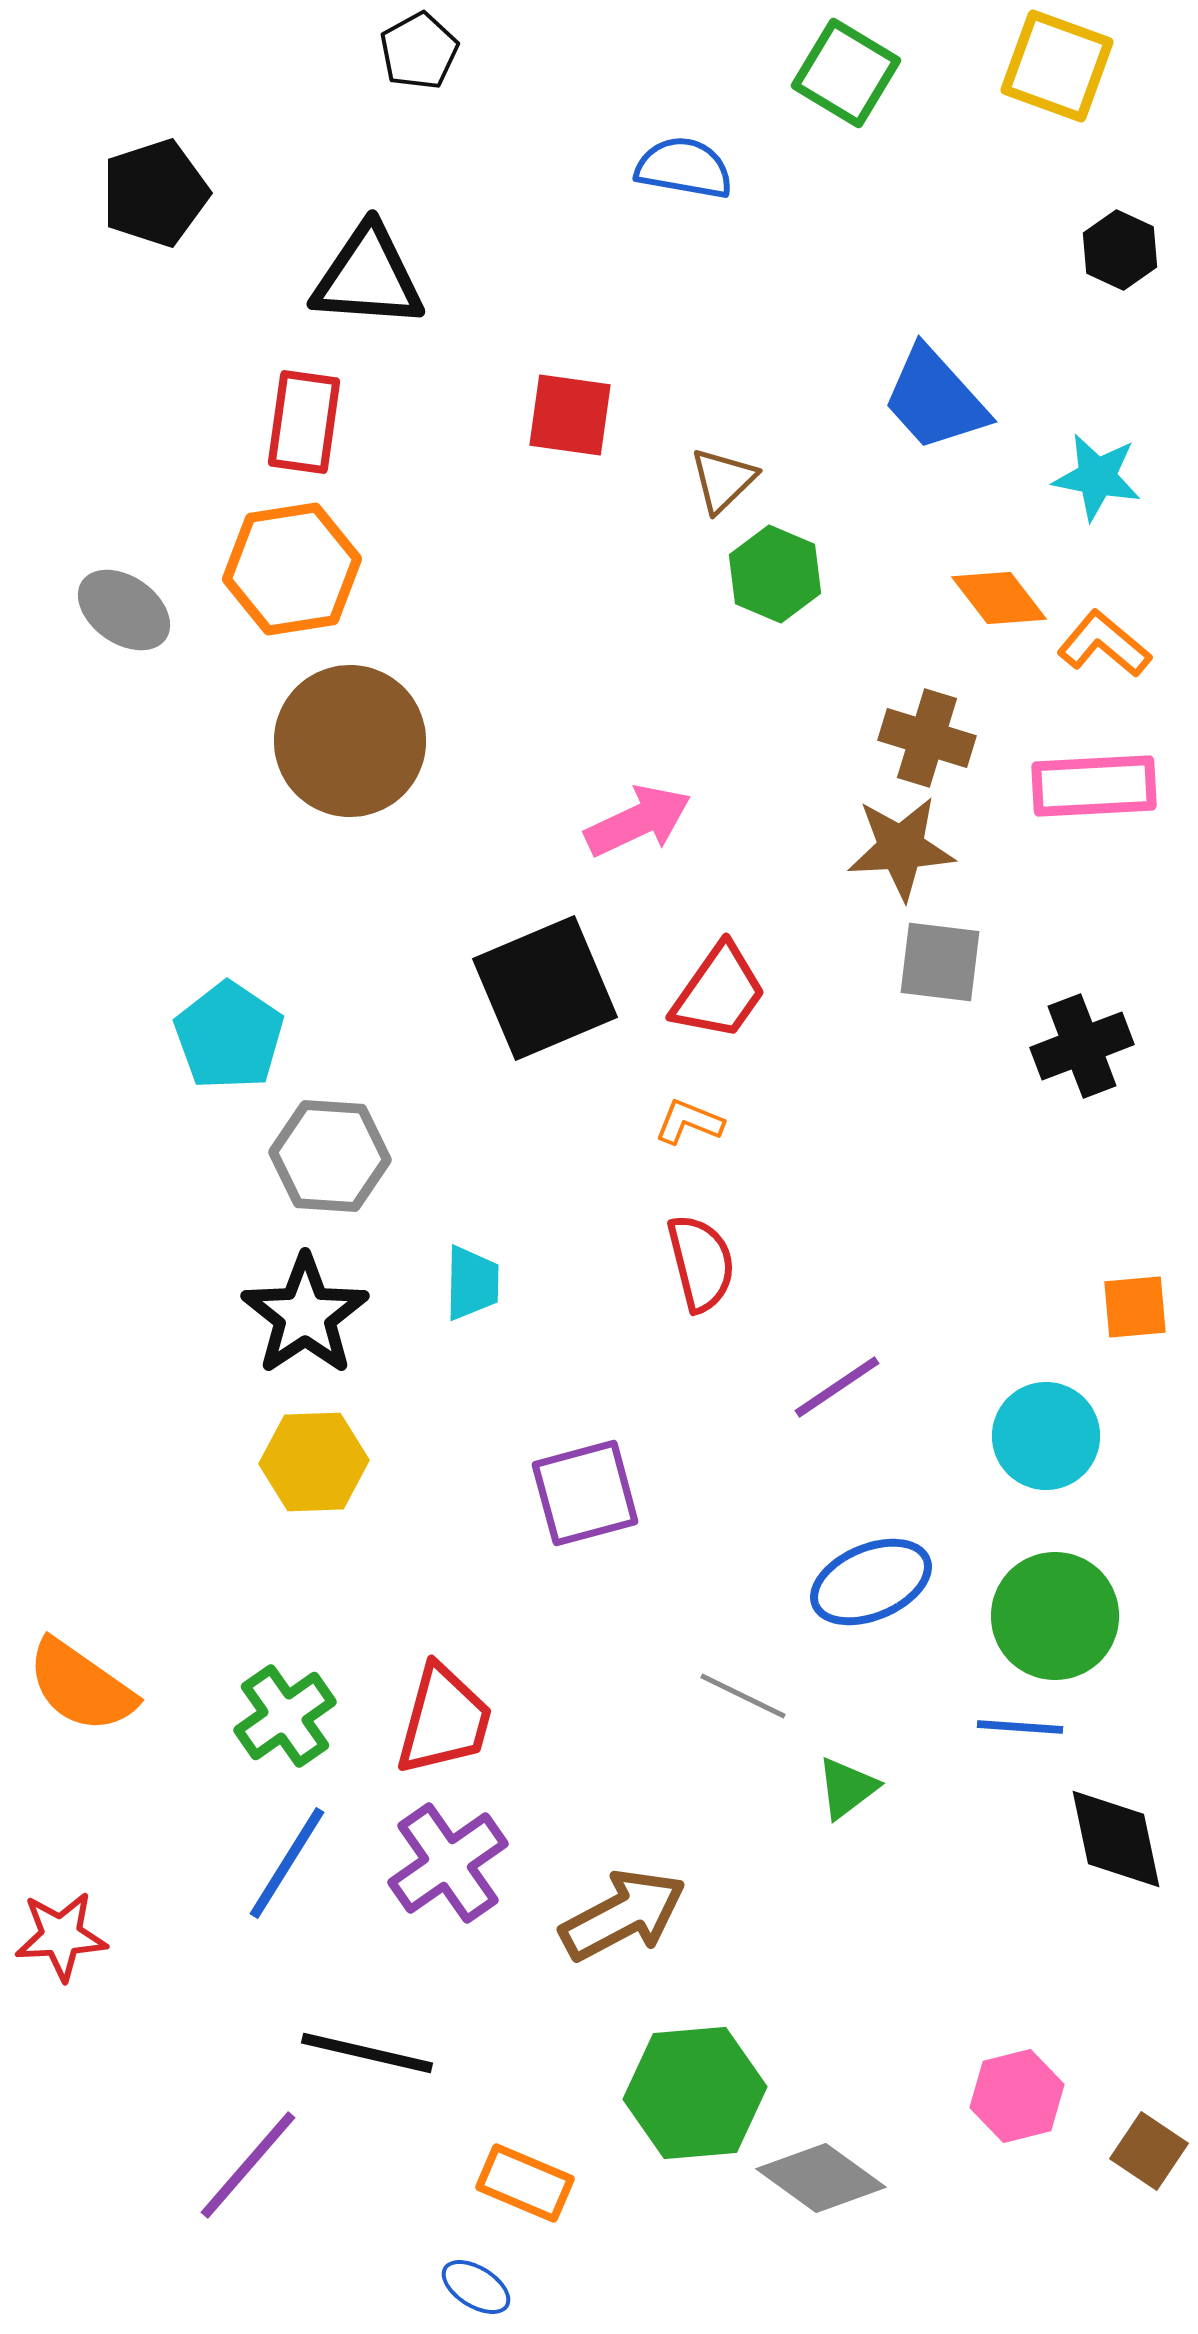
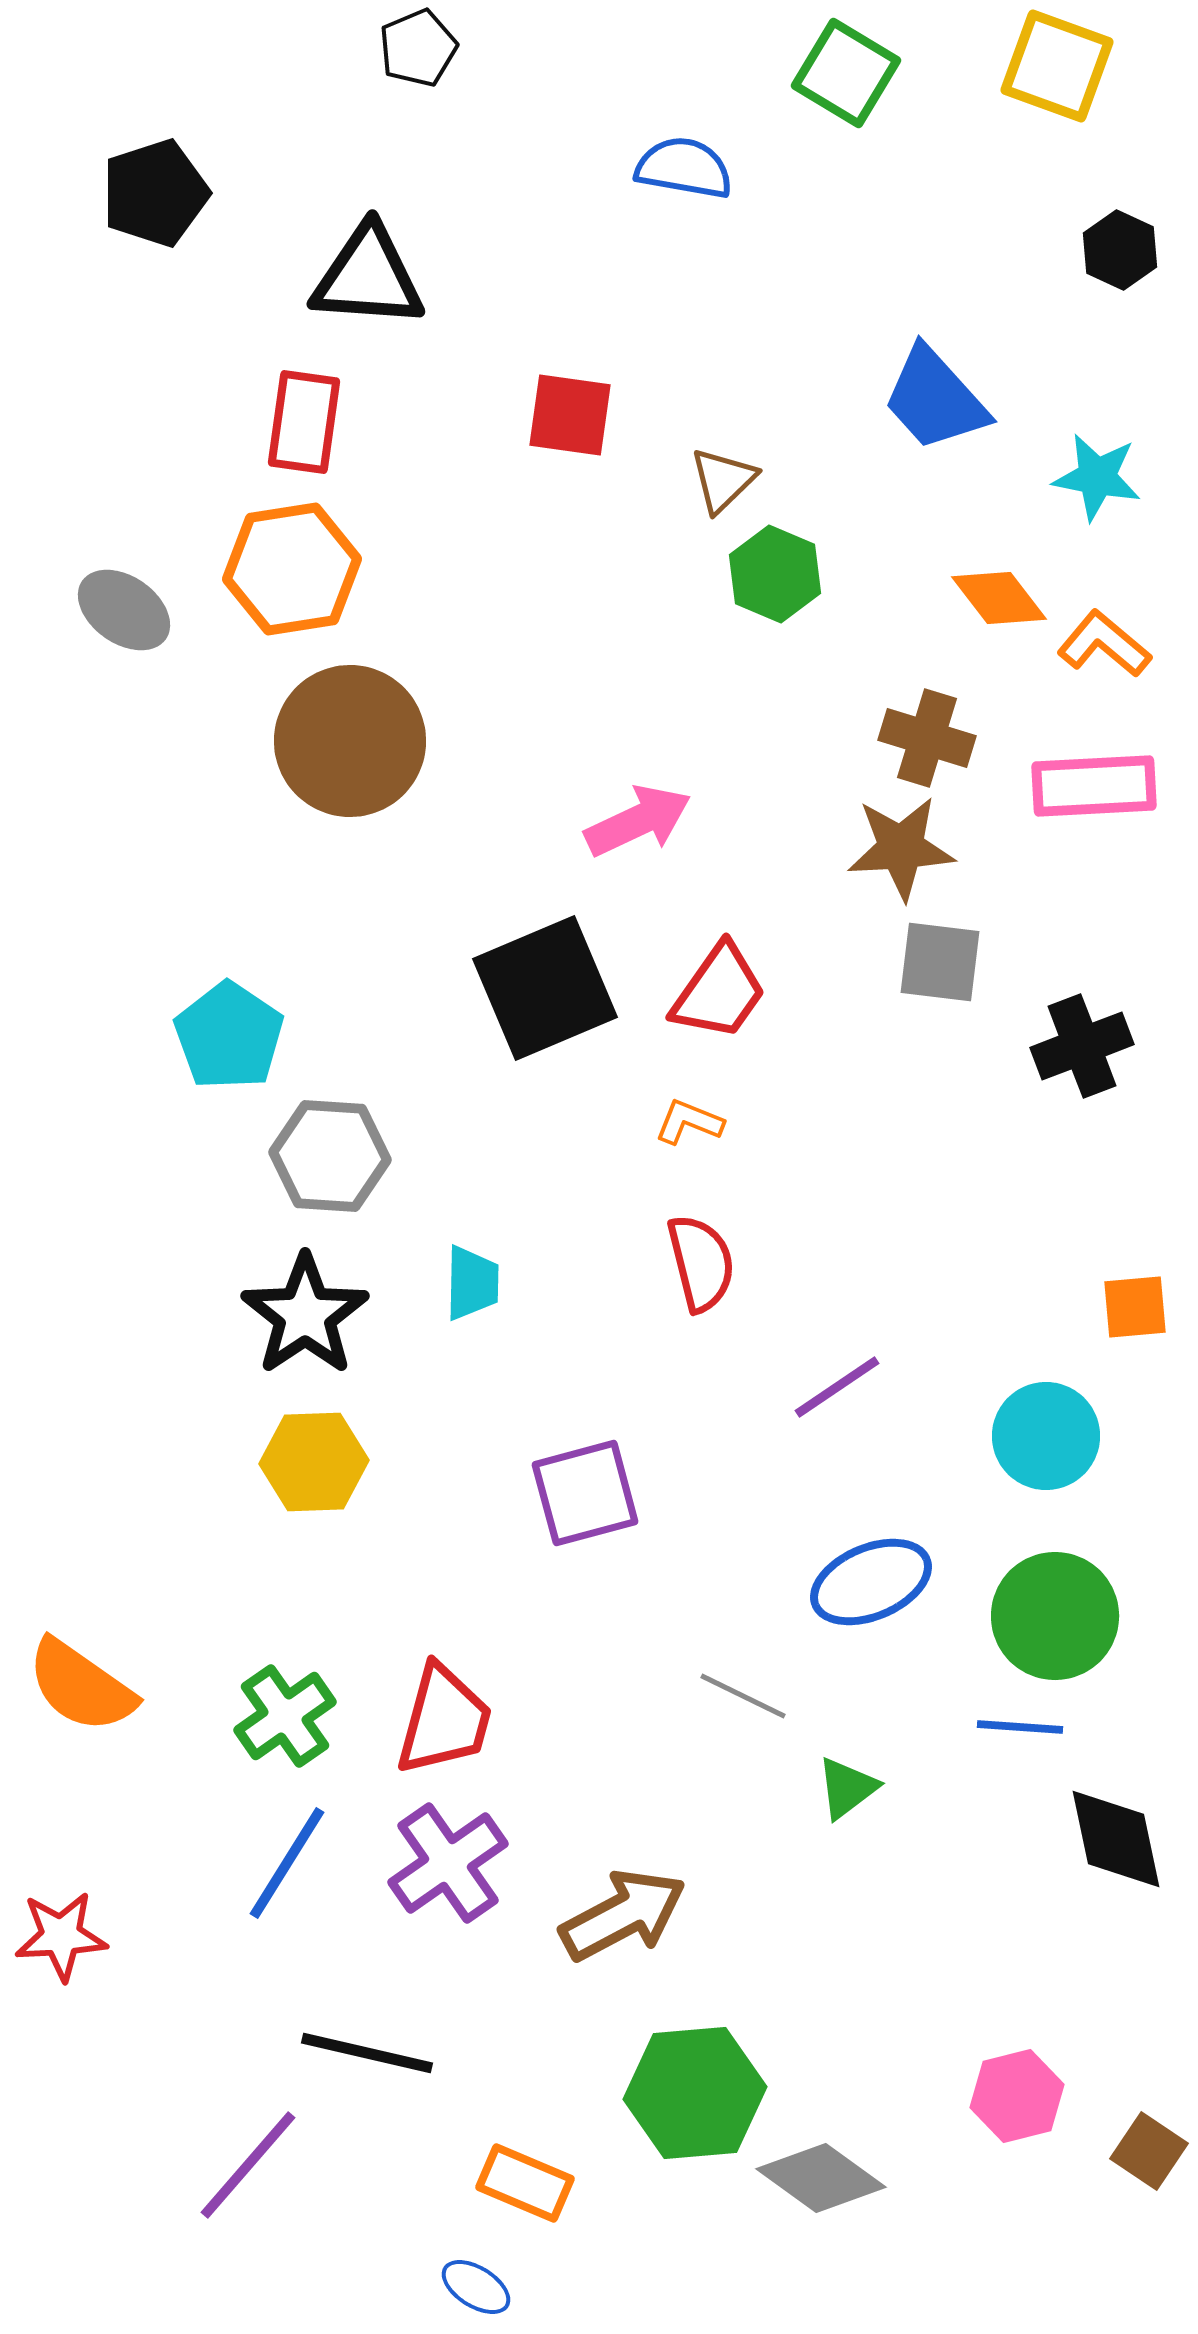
black pentagon at (419, 51): moved 1 px left, 3 px up; rotated 6 degrees clockwise
